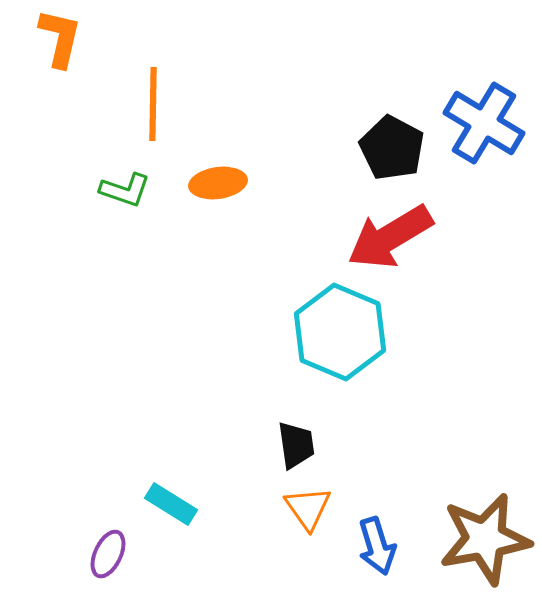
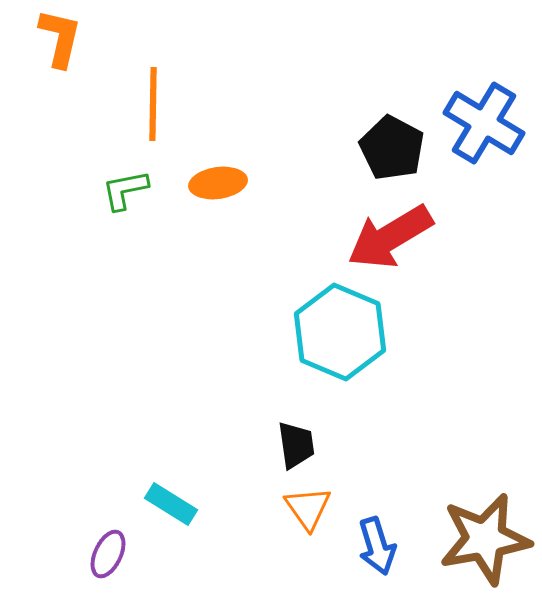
green L-shape: rotated 150 degrees clockwise
